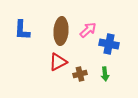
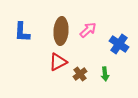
blue L-shape: moved 2 px down
blue cross: moved 10 px right; rotated 24 degrees clockwise
brown cross: rotated 24 degrees counterclockwise
